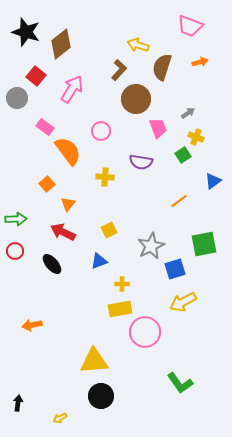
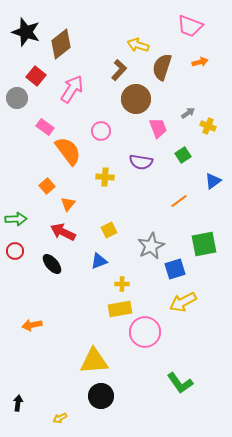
yellow cross at (196, 137): moved 12 px right, 11 px up
orange square at (47, 184): moved 2 px down
